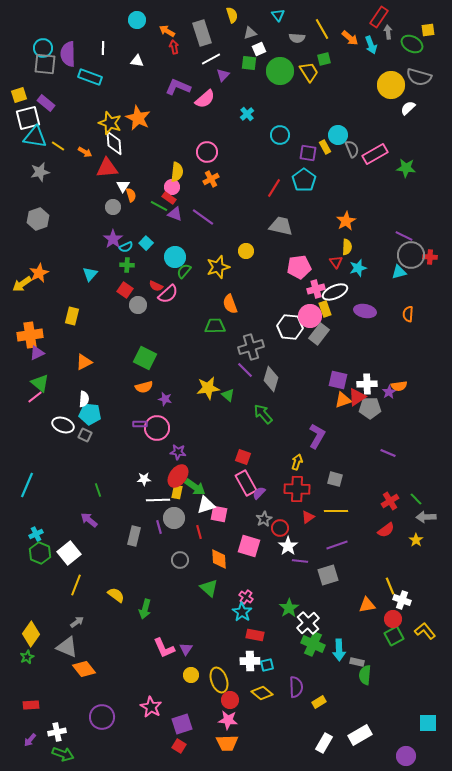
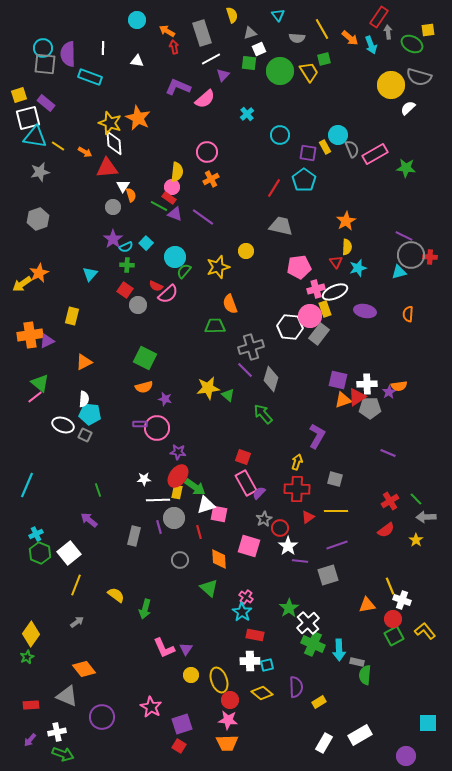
purple triangle at (37, 353): moved 10 px right, 12 px up
gray triangle at (67, 647): moved 49 px down
